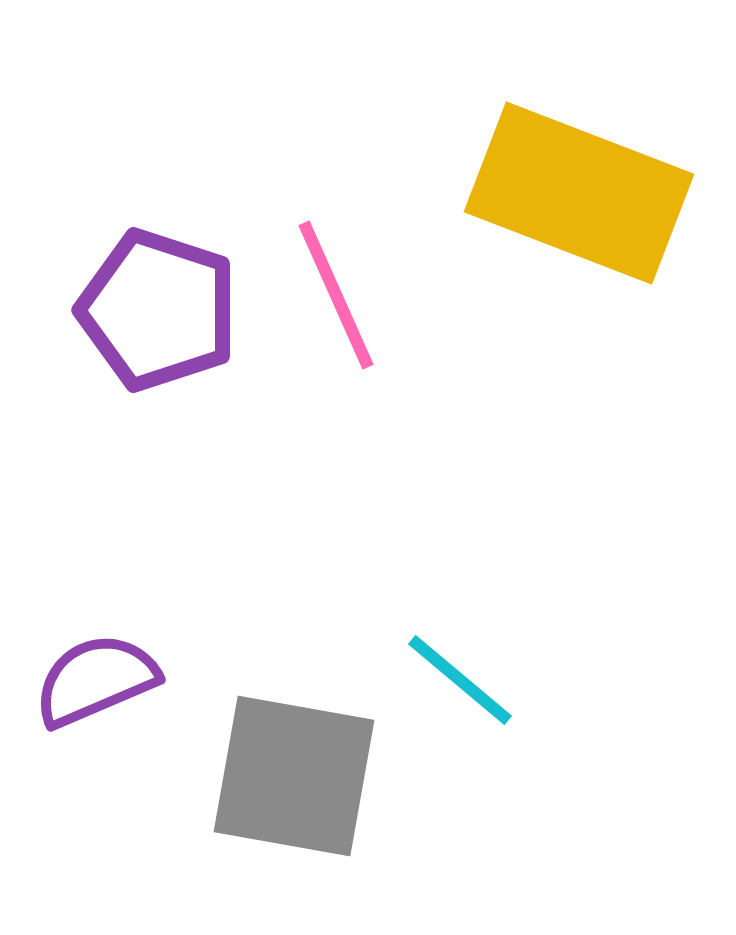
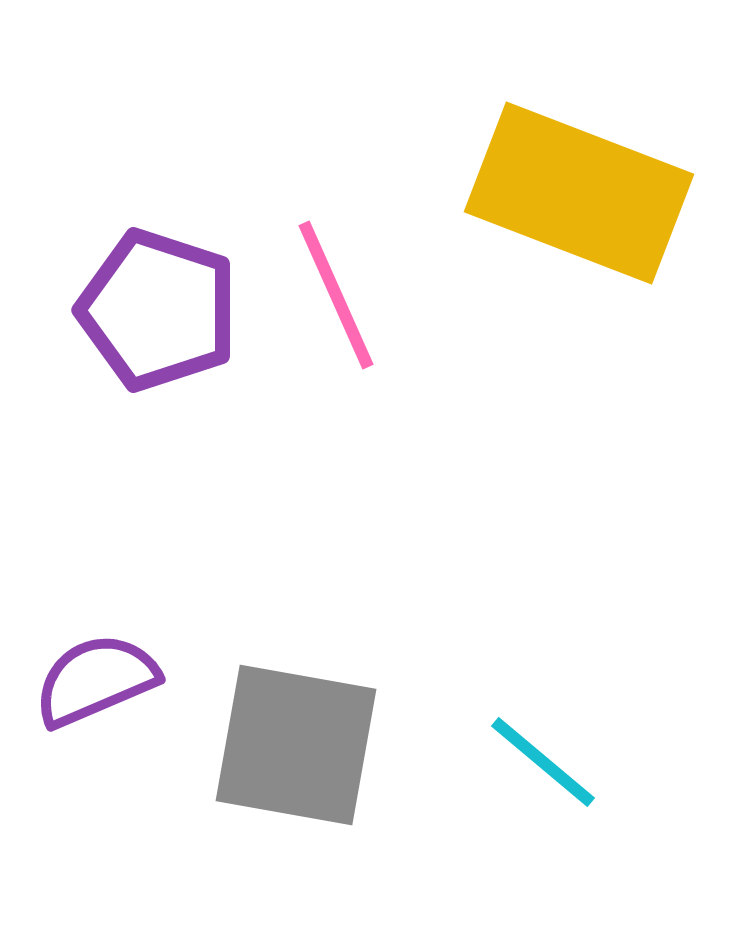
cyan line: moved 83 px right, 82 px down
gray square: moved 2 px right, 31 px up
